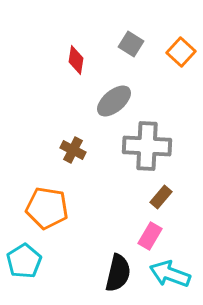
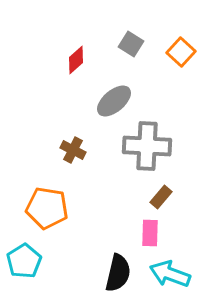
red diamond: rotated 40 degrees clockwise
pink rectangle: moved 3 px up; rotated 28 degrees counterclockwise
